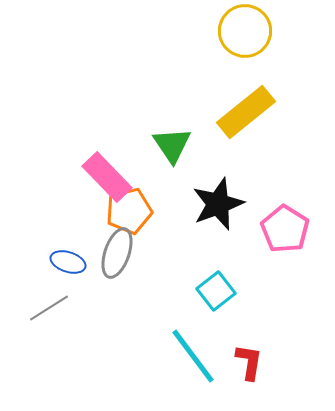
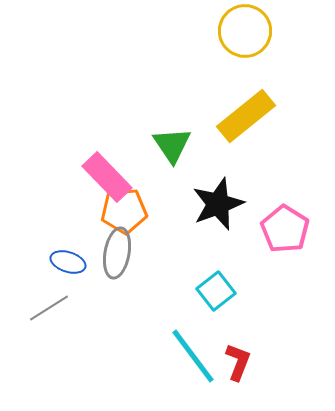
yellow rectangle: moved 4 px down
orange pentagon: moved 5 px left; rotated 9 degrees clockwise
gray ellipse: rotated 9 degrees counterclockwise
red L-shape: moved 11 px left; rotated 12 degrees clockwise
